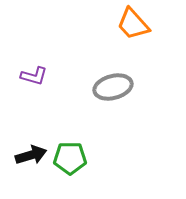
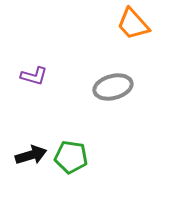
green pentagon: moved 1 px right, 1 px up; rotated 8 degrees clockwise
